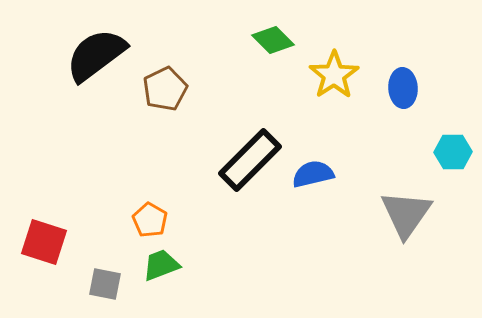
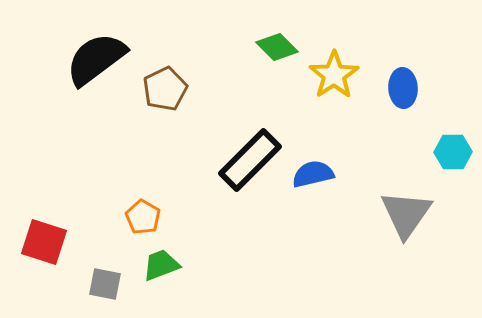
green diamond: moved 4 px right, 7 px down
black semicircle: moved 4 px down
orange pentagon: moved 7 px left, 3 px up
